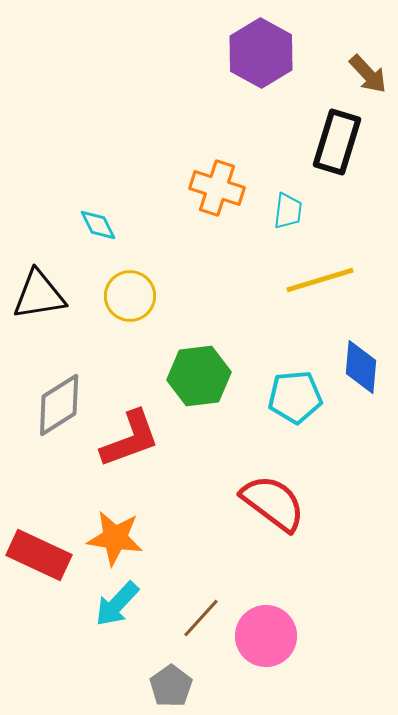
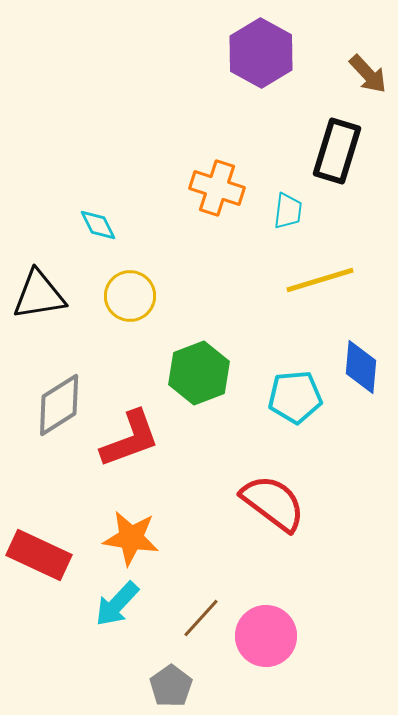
black rectangle: moved 9 px down
green hexagon: moved 3 px up; rotated 14 degrees counterclockwise
orange star: moved 16 px right
